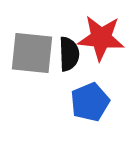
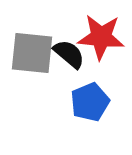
red star: moved 1 px up
black semicircle: rotated 48 degrees counterclockwise
